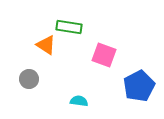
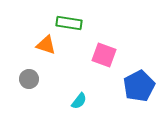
green rectangle: moved 4 px up
orange triangle: rotated 15 degrees counterclockwise
cyan semicircle: rotated 120 degrees clockwise
